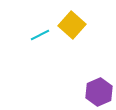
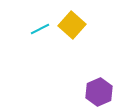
cyan line: moved 6 px up
